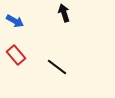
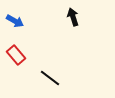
black arrow: moved 9 px right, 4 px down
black line: moved 7 px left, 11 px down
